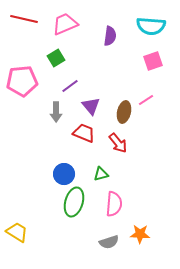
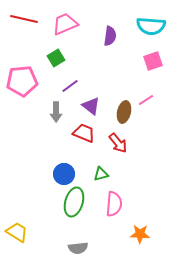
purple triangle: rotated 12 degrees counterclockwise
gray semicircle: moved 31 px left, 6 px down; rotated 12 degrees clockwise
